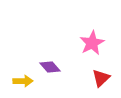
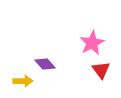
purple diamond: moved 5 px left, 3 px up
red triangle: moved 8 px up; rotated 24 degrees counterclockwise
